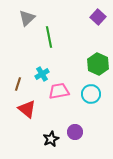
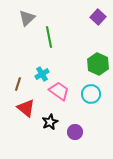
pink trapezoid: rotated 45 degrees clockwise
red triangle: moved 1 px left, 1 px up
black star: moved 1 px left, 17 px up
